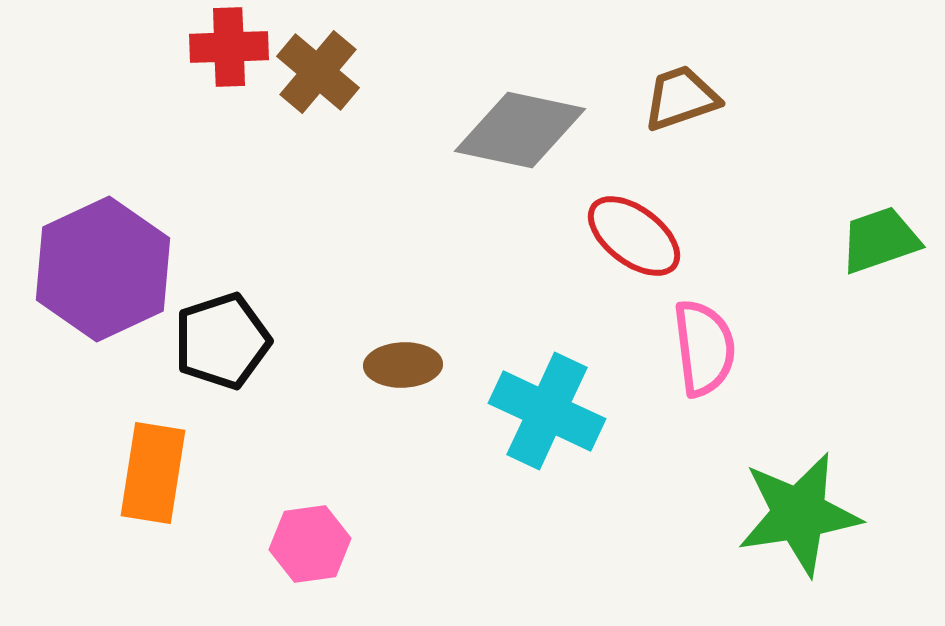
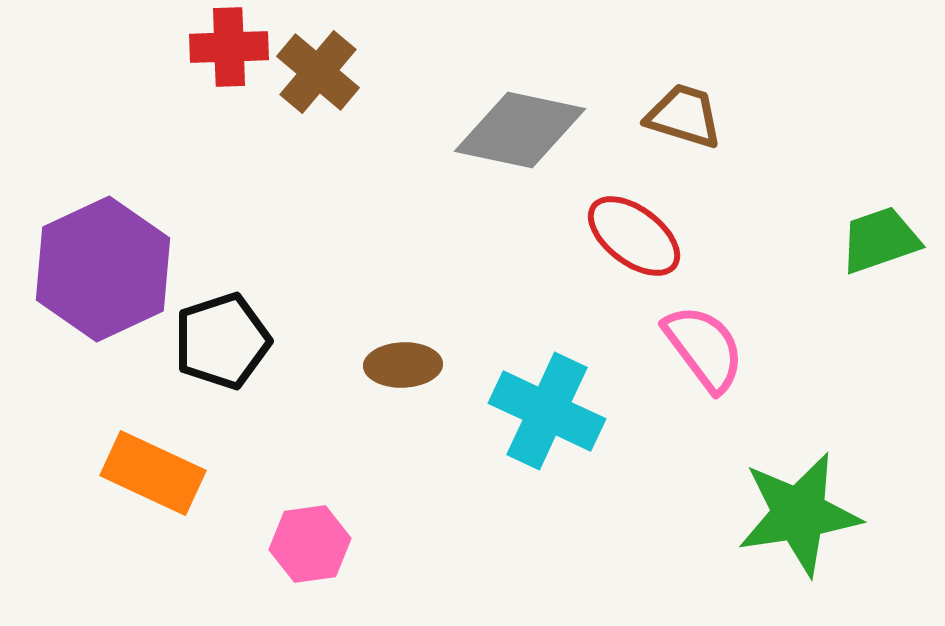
brown trapezoid: moved 3 px right, 18 px down; rotated 36 degrees clockwise
pink semicircle: rotated 30 degrees counterclockwise
orange rectangle: rotated 74 degrees counterclockwise
